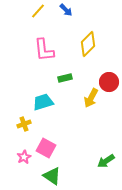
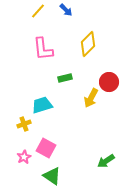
pink L-shape: moved 1 px left, 1 px up
cyan trapezoid: moved 1 px left, 3 px down
